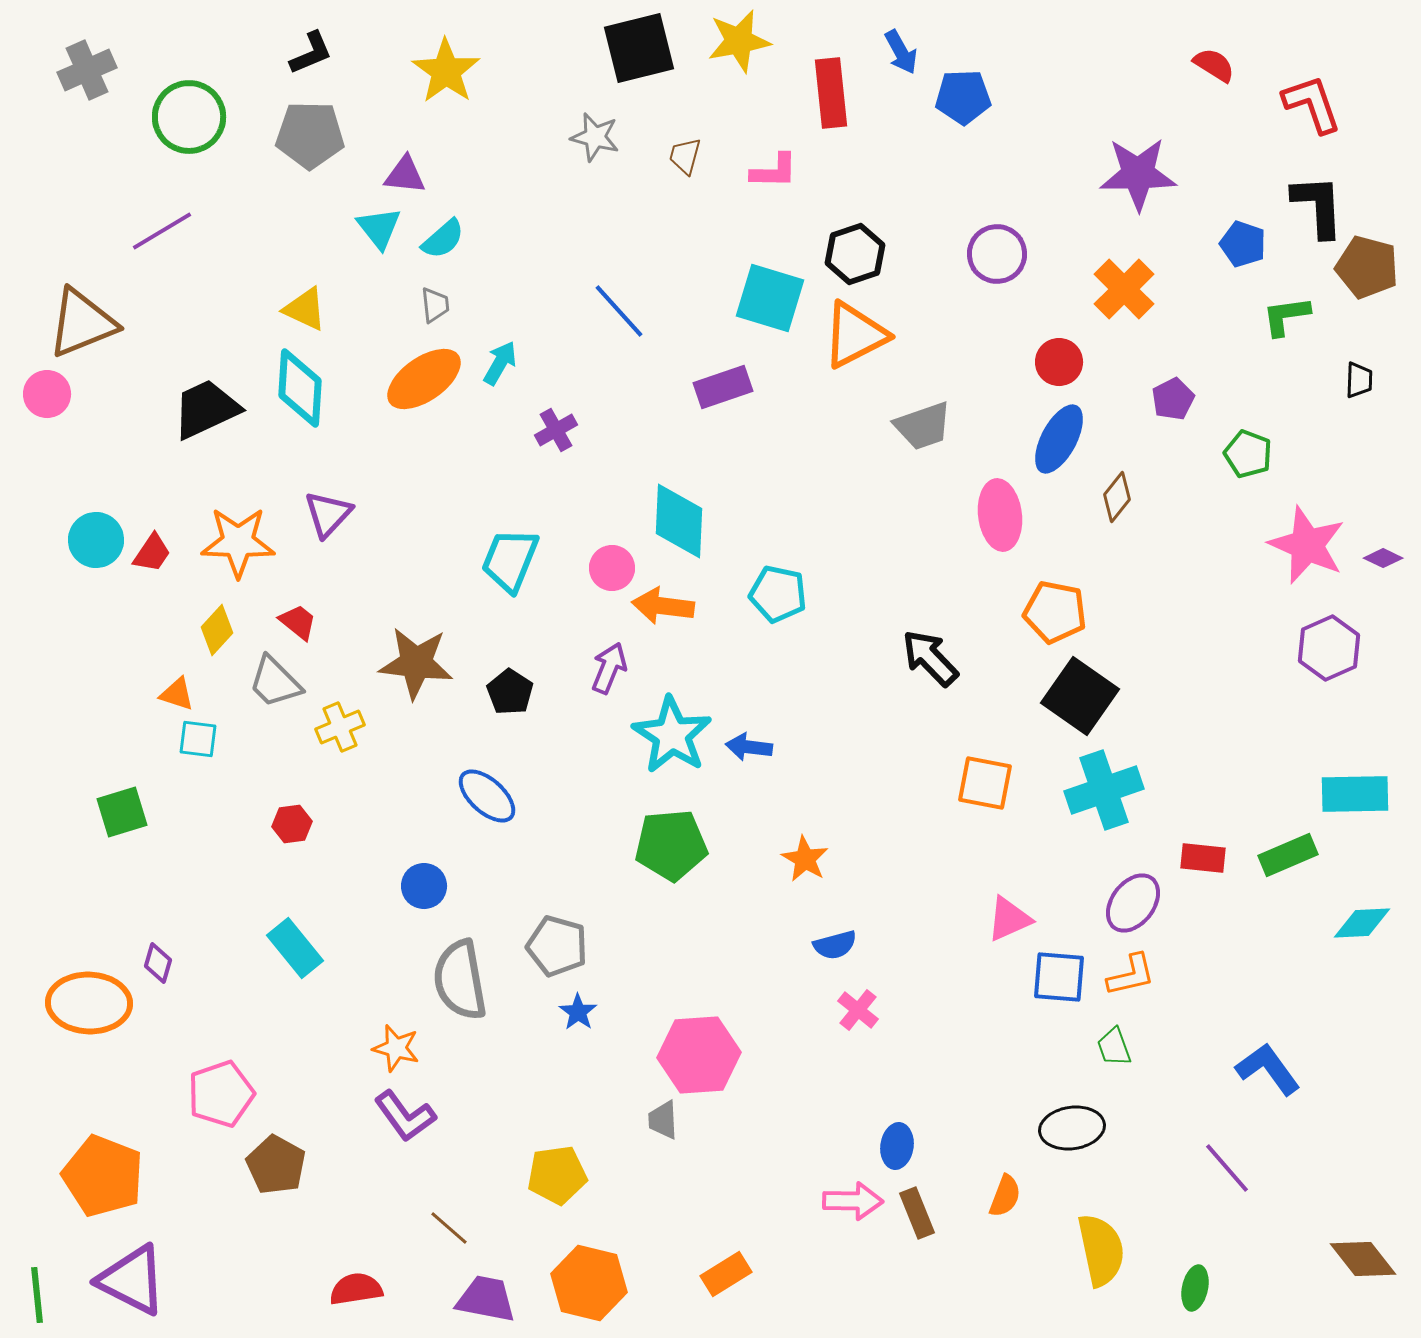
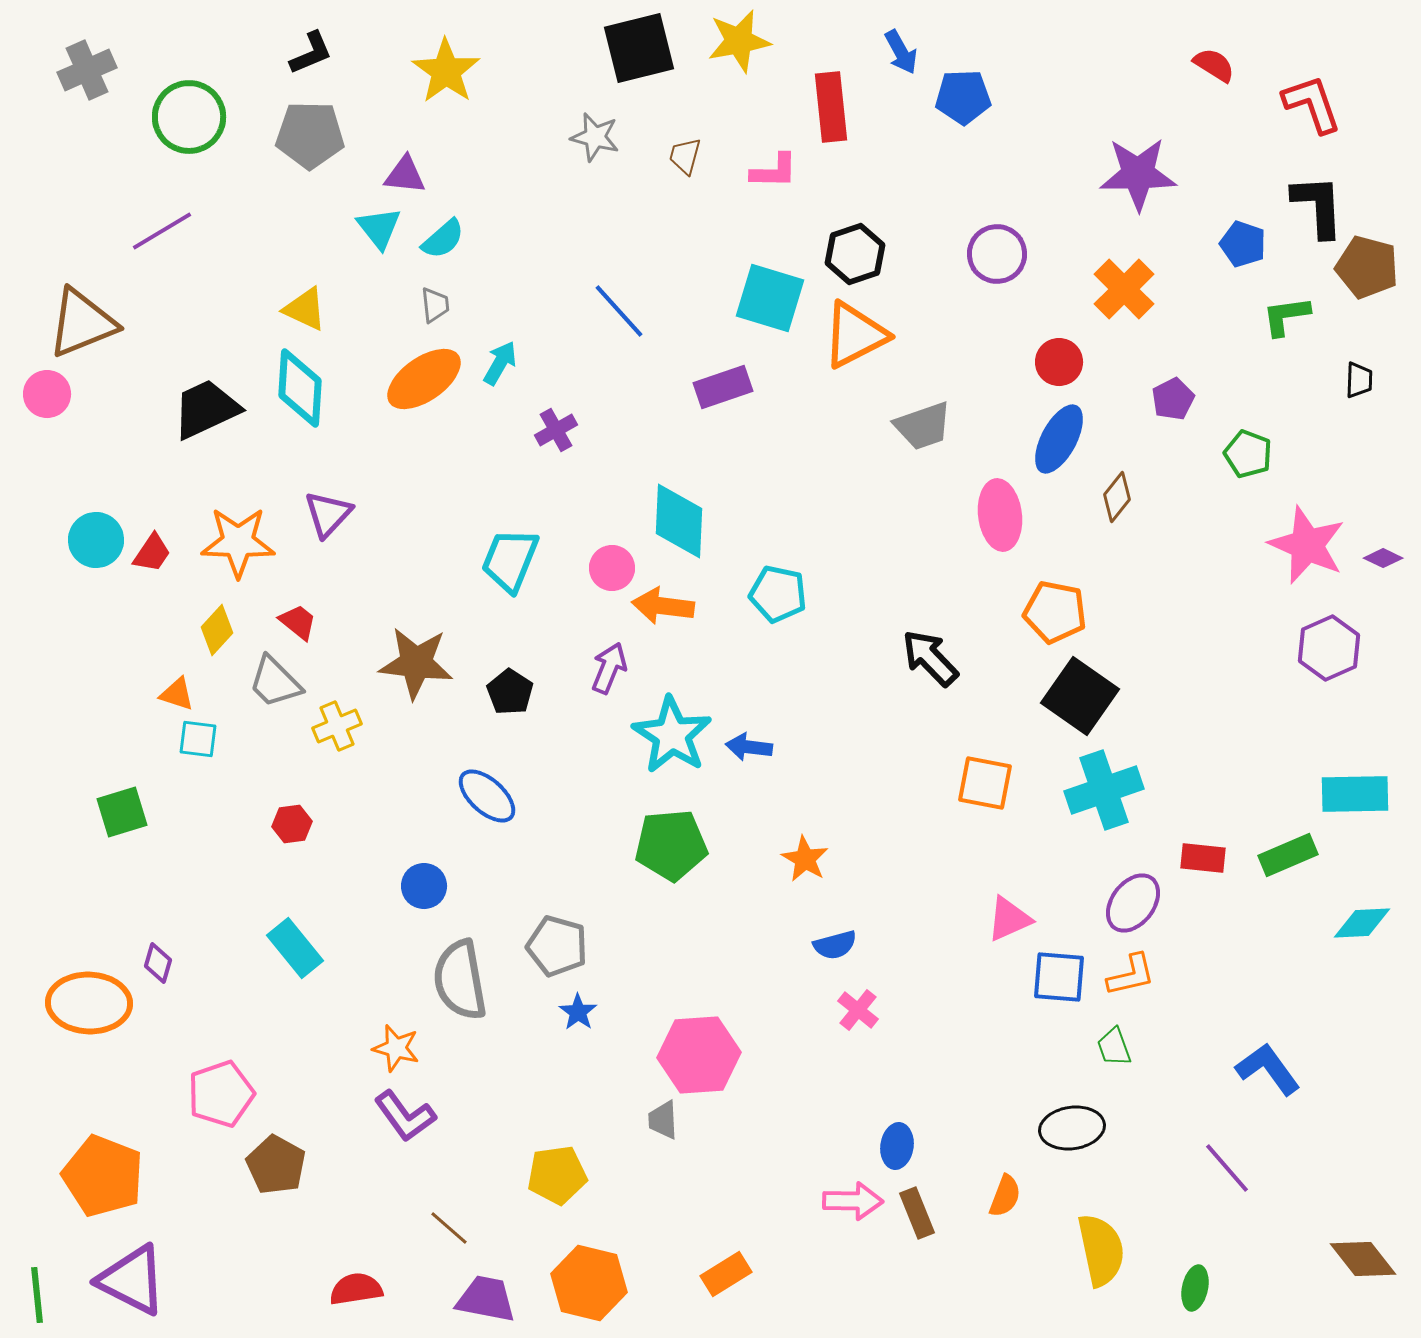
red rectangle at (831, 93): moved 14 px down
yellow cross at (340, 727): moved 3 px left, 1 px up
